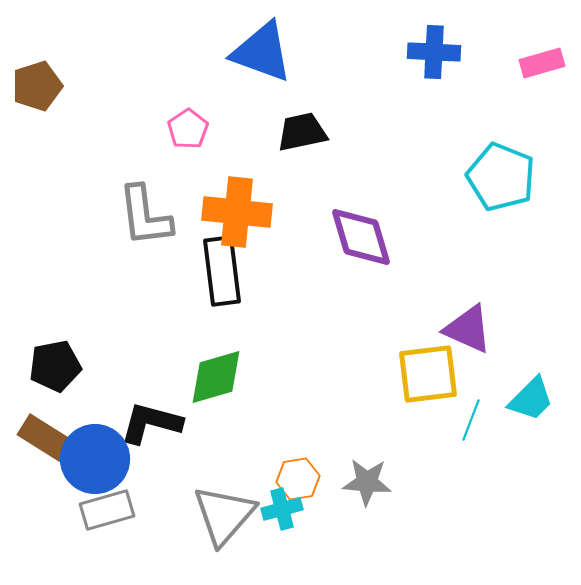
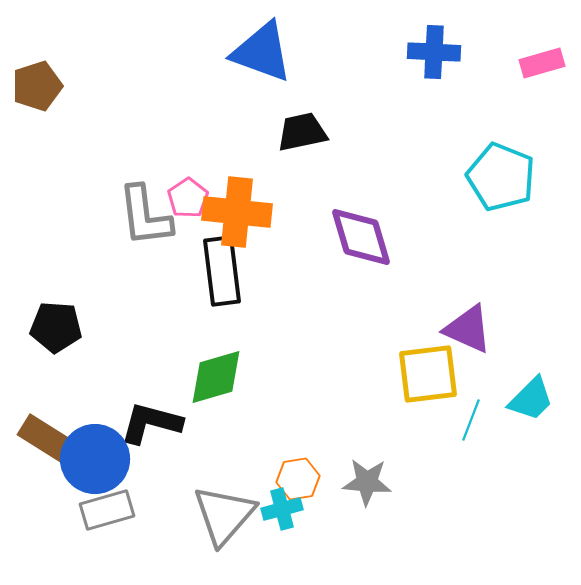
pink pentagon: moved 69 px down
black pentagon: moved 1 px right, 39 px up; rotated 15 degrees clockwise
